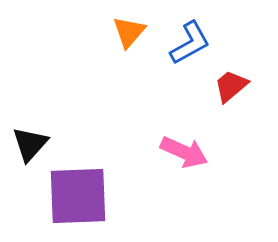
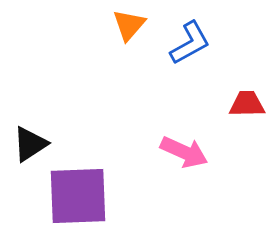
orange triangle: moved 7 px up
red trapezoid: moved 16 px right, 18 px down; rotated 39 degrees clockwise
black triangle: rotated 15 degrees clockwise
